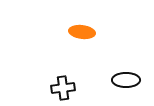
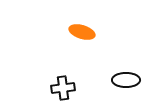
orange ellipse: rotated 10 degrees clockwise
